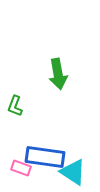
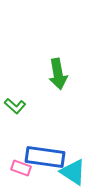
green L-shape: rotated 70 degrees counterclockwise
